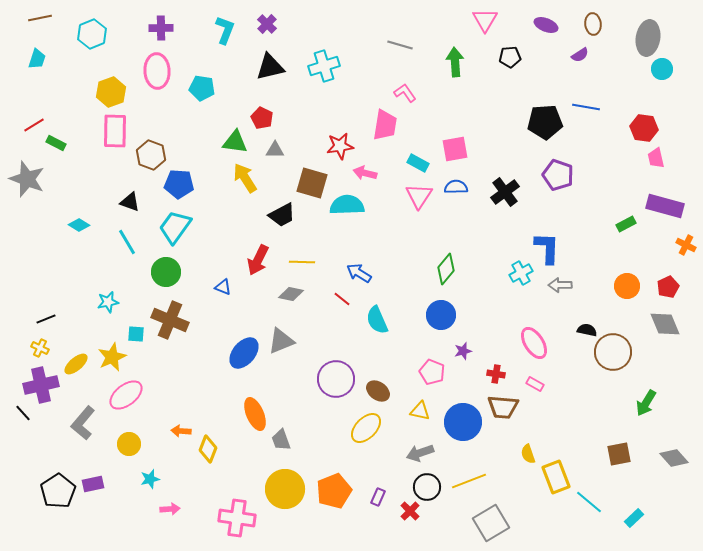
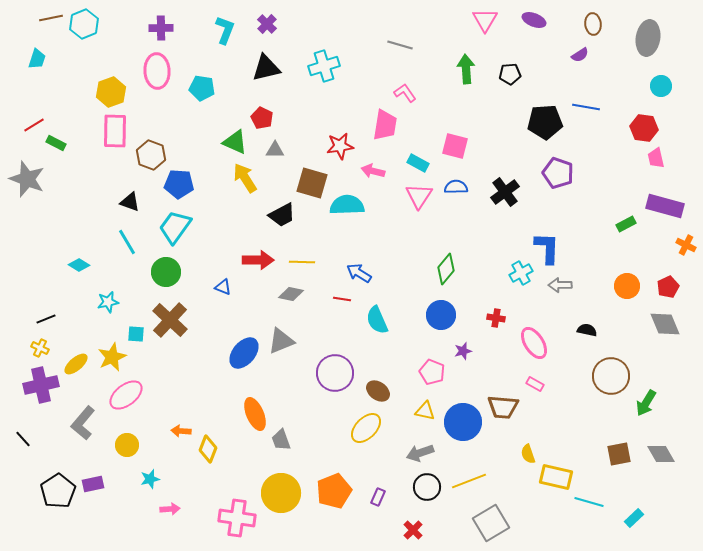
brown line at (40, 18): moved 11 px right
purple ellipse at (546, 25): moved 12 px left, 5 px up
cyan hexagon at (92, 34): moved 8 px left, 10 px up
black pentagon at (510, 57): moved 17 px down
green arrow at (455, 62): moved 11 px right, 7 px down
black triangle at (270, 67): moved 4 px left, 1 px down
cyan circle at (662, 69): moved 1 px left, 17 px down
green triangle at (235, 142): rotated 16 degrees clockwise
pink square at (455, 149): moved 3 px up; rotated 24 degrees clockwise
pink arrow at (365, 173): moved 8 px right, 2 px up
purple pentagon at (558, 175): moved 2 px up
cyan diamond at (79, 225): moved 40 px down
red arrow at (258, 260): rotated 116 degrees counterclockwise
red line at (342, 299): rotated 30 degrees counterclockwise
brown cross at (170, 320): rotated 21 degrees clockwise
brown circle at (613, 352): moved 2 px left, 24 px down
red cross at (496, 374): moved 56 px up
purple circle at (336, 379): moved 1 px left, 6 px up
yellow triangle at (420, 411): moved 5 px right
black line at (23, 413): moved 26 px down
yellow circle at (129, 444): moved 2 px left, 1 px down
gray diamond at (674, 458): moved 13 px left, 4 px up; rotated 12 degrees clockwise
yellow rectangle at (556, 477): rotated 56 degrees counterclockwise
yellow circle at (285, 489): moved 4 px left, 4 px down
cyan line at (589, 502): rotated 24 degrees counterclockwise
red cross at (410, 511): moved 3 px right, 19 px down
